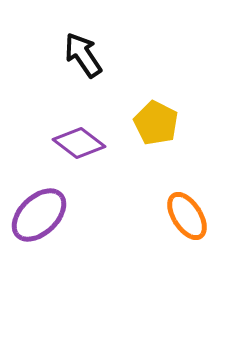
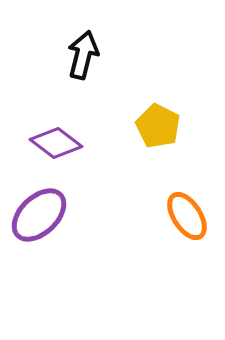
black arrow: rotated 48 degrees clockwise
yellow pentagon: moved 2 px right, 3 px down
purple diamond: moved 23 px left
